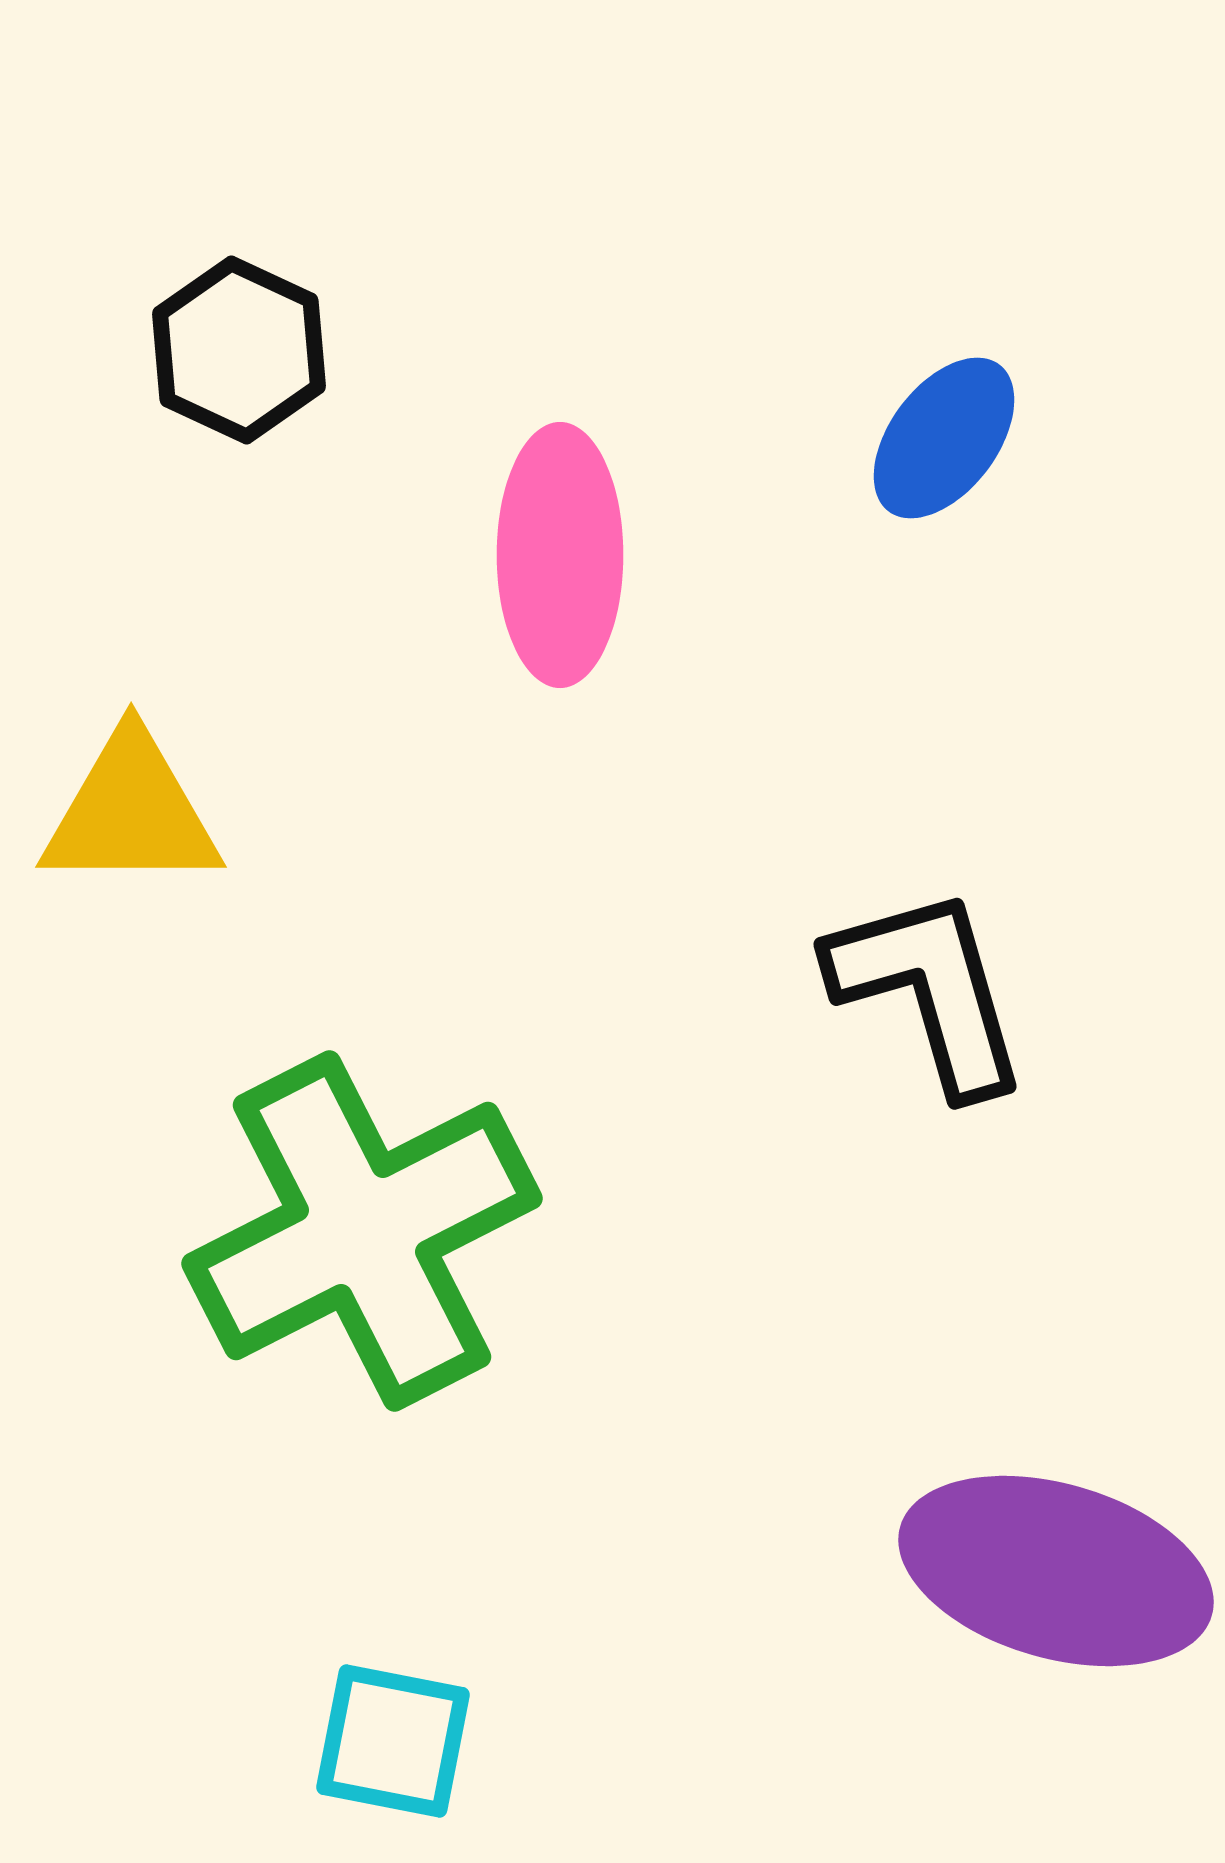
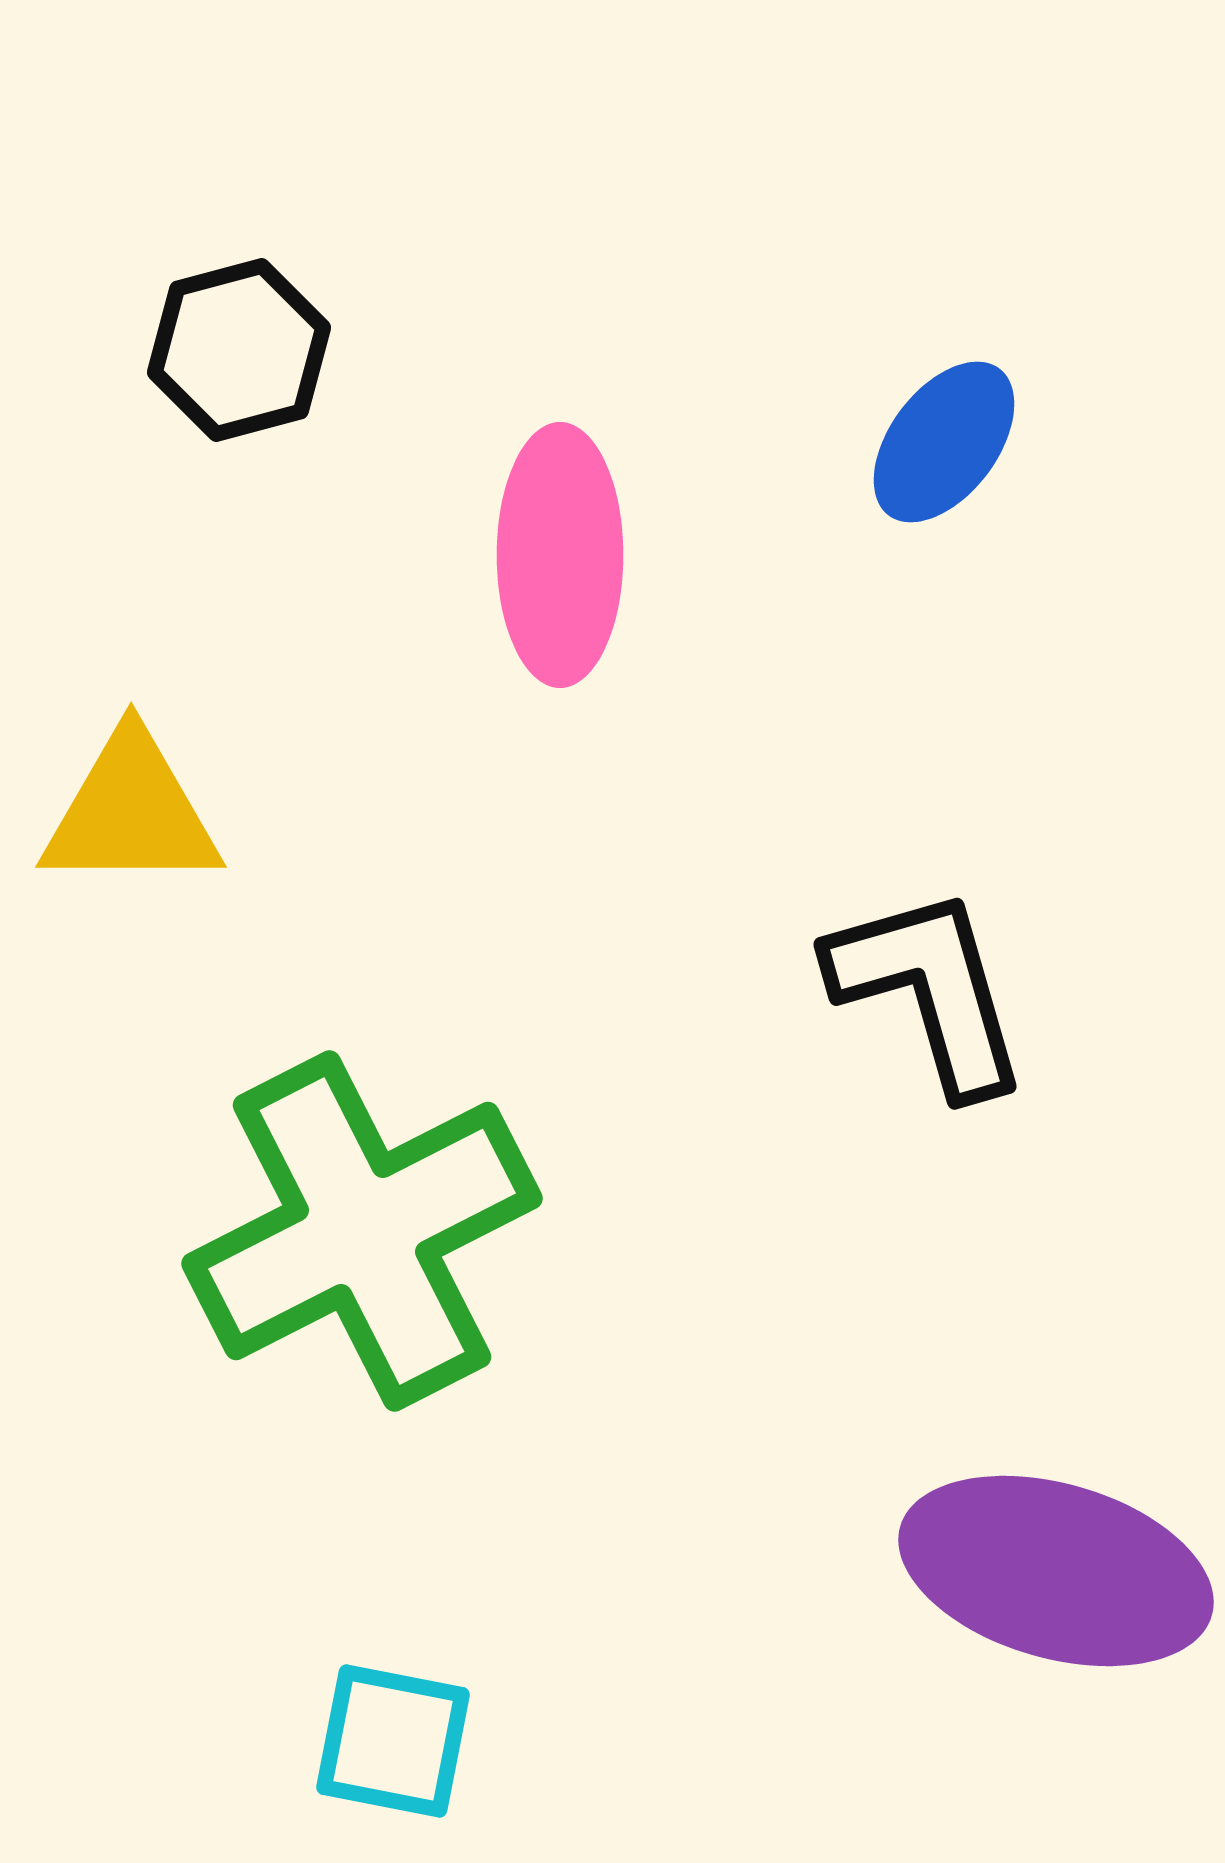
black hexagon: rotated 20 degrees clockwise
blue ellipse: moved 4 px down
